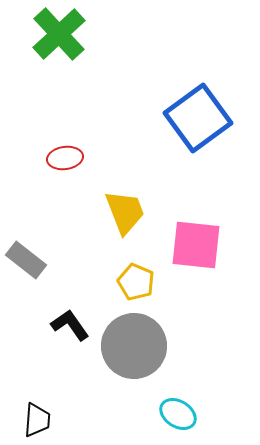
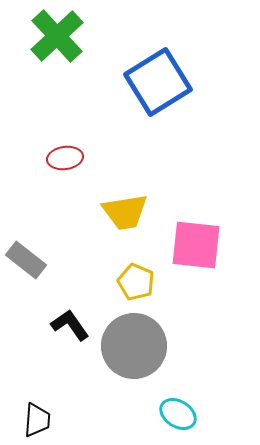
green cross: moved 2 px left, 2 px down
blue square: moved 40 px left, 36 px up; rotated 4 degrees clockwise
yellow trapezoid: rotated 102 degrees clockwise
